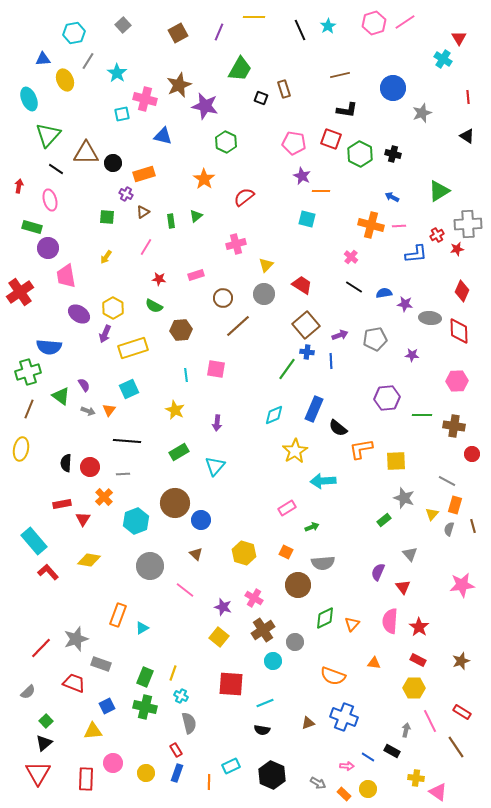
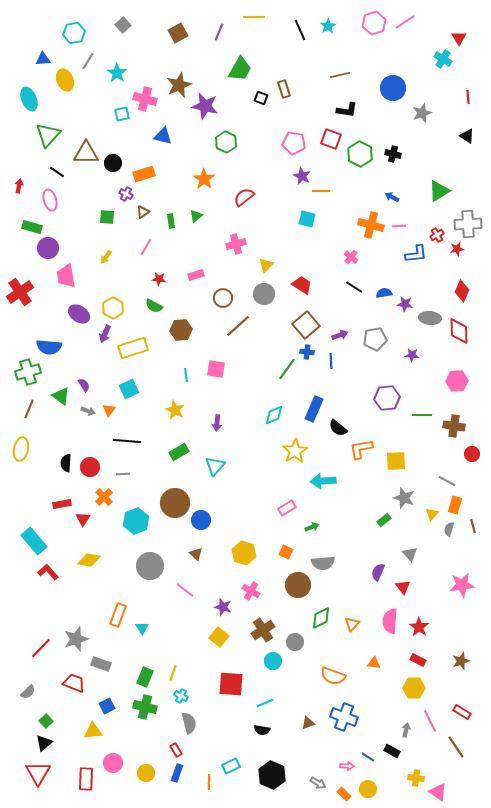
black line at (56, 169): moved 1 px right, 3 px down
pink cross at (254, 598): moved 3 px left, 7 px up
green diamond at (325, 618): moved 4 px left
cyan triangle at (142, 628): rotated 32 degrees counterclockwise
